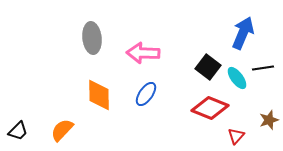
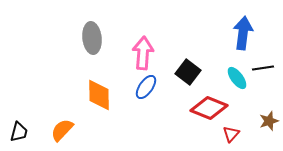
blue arrow: rotated 16 degrees counterclockwise
pink arrow: rotated 92 degrees clockwise
black square: moved 20 px left, 5 px down
blue ellipse: moved 7 px up
red diamond: moved 1 px left
brown star: moved 1 px down
black trapezoid: moved 1 px right, 1 px down; rotated 30 degrees counterclockwise
red triangle: moved 5 px left, 2 px up
